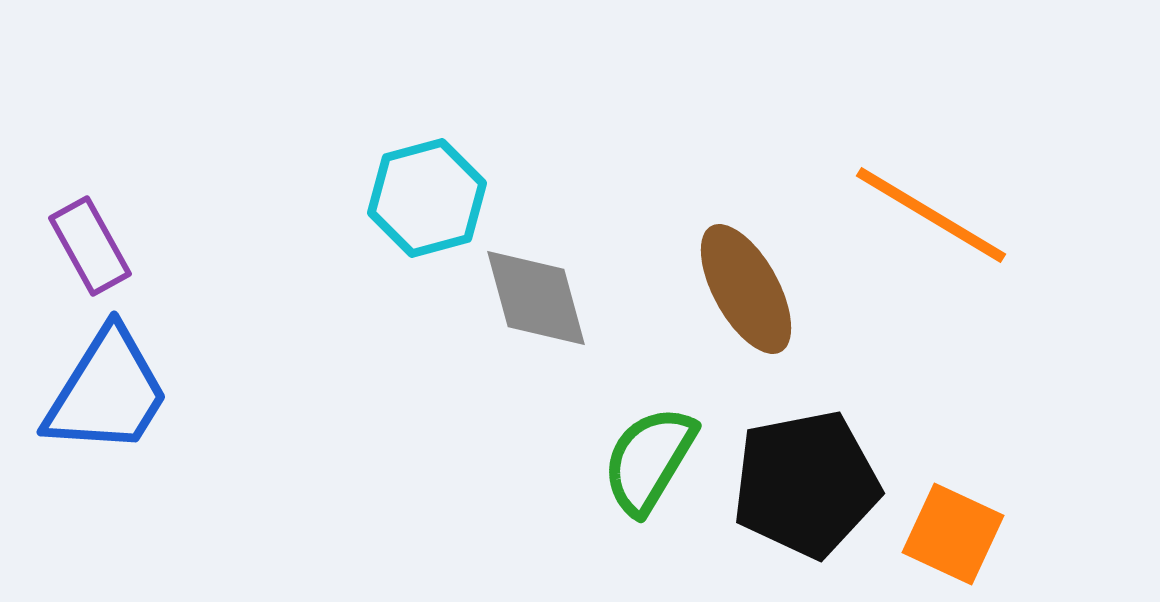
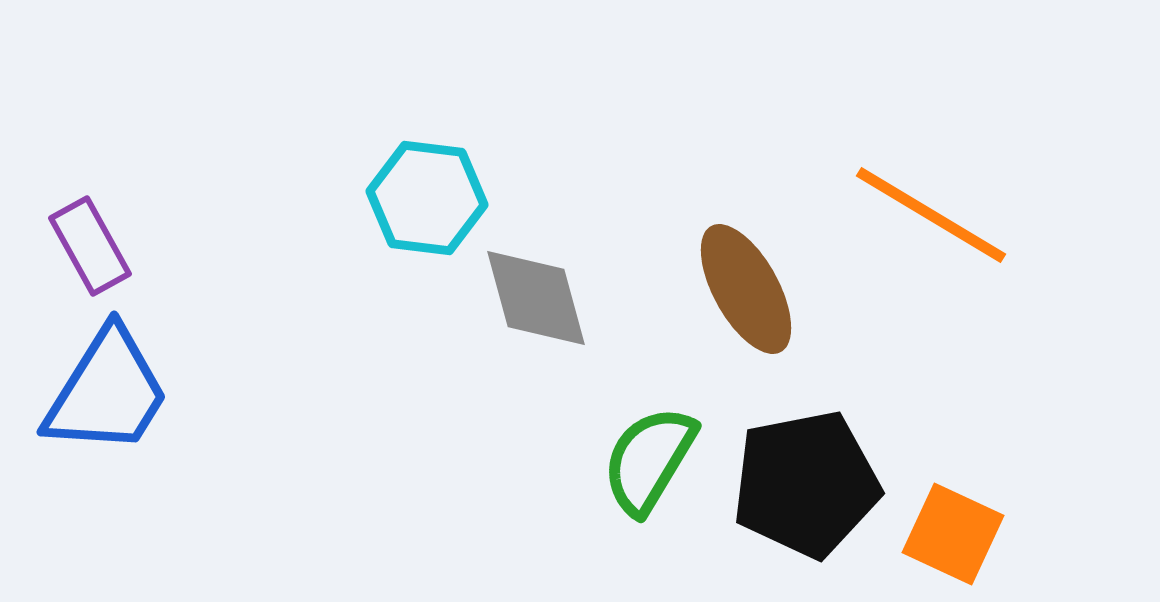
cyan hexagon: rotated 22 degrees clockwise
